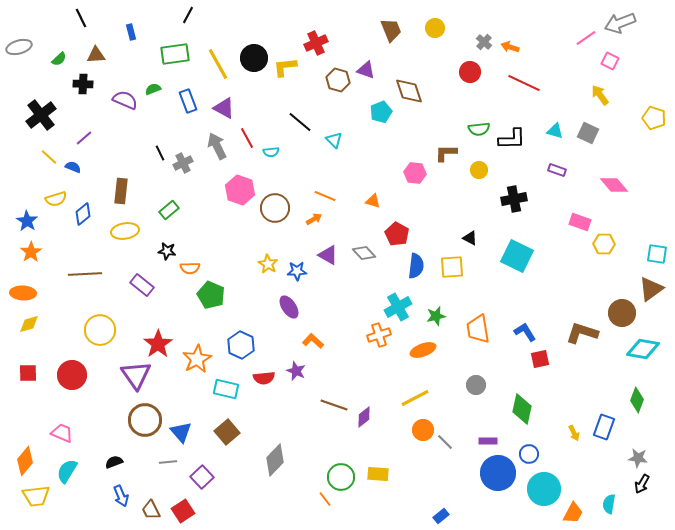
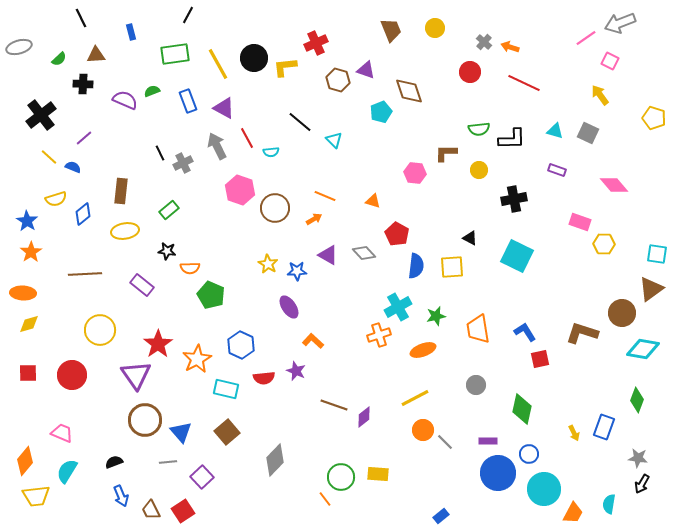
green semicircle at (153, 89): moved 1 px left, 2 px down
